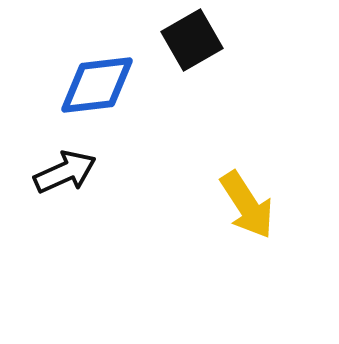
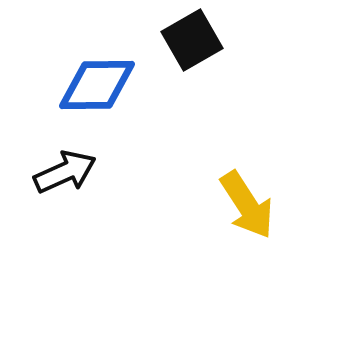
blue diamond: rotated 6 degrees clockwise
